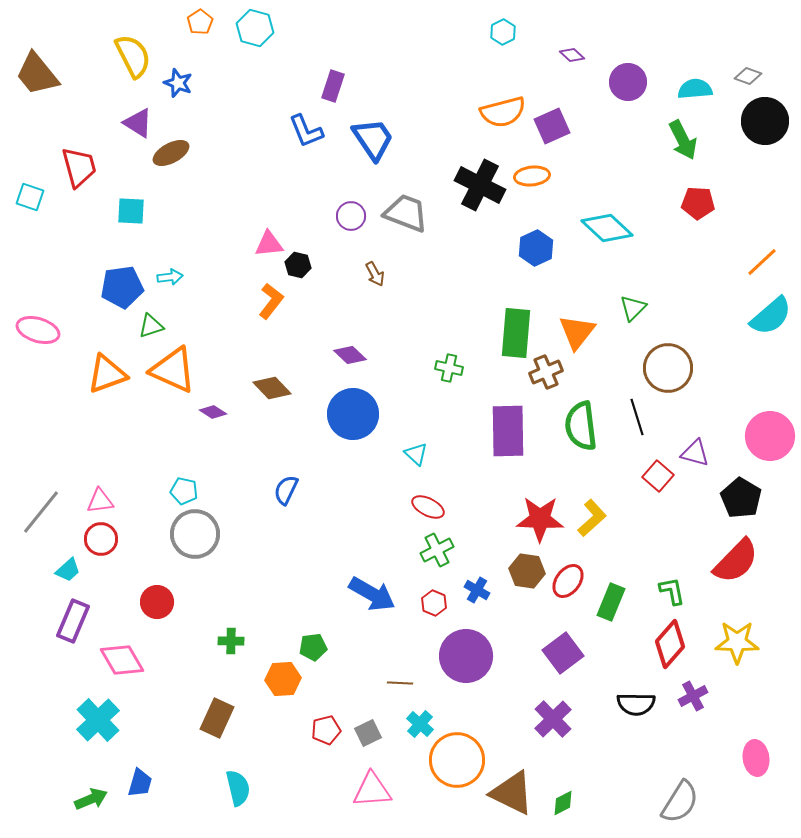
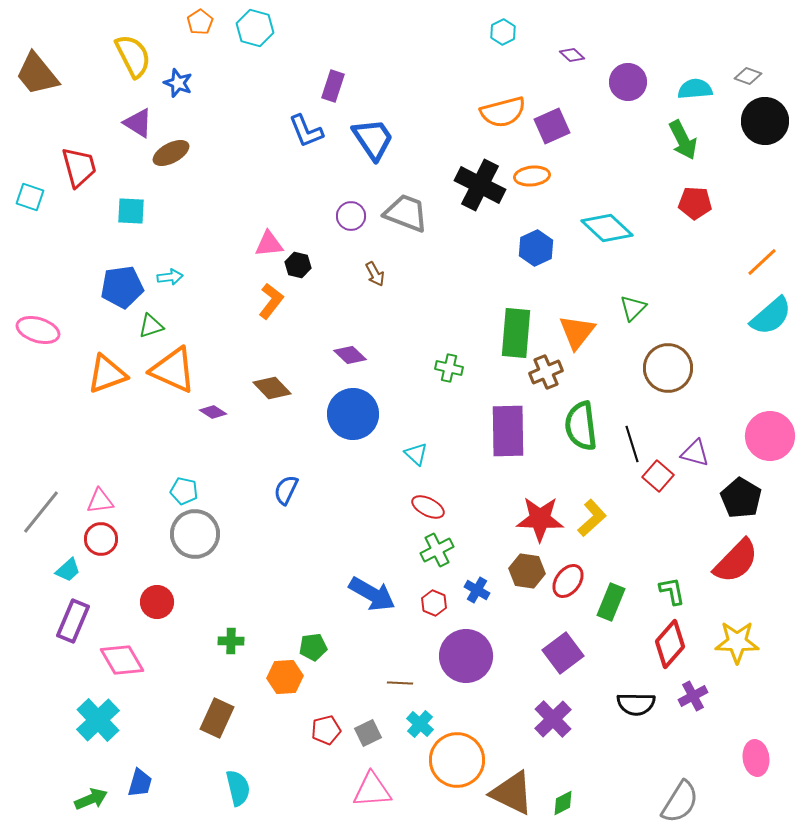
red pentagon at (698, 203): moved 3 px left
black line at (637, 417): moved 5 px left, 27 px down
orange hexagon at (283, 679): moved 2 px right, 2 px up
